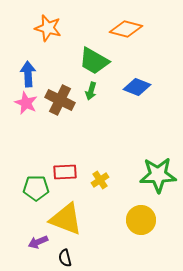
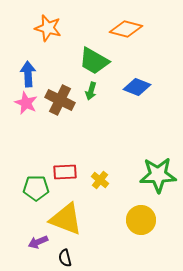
yellow cross: rotated 18 degrees counterclockwise
